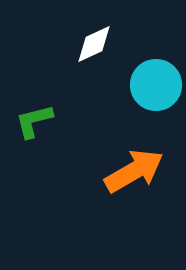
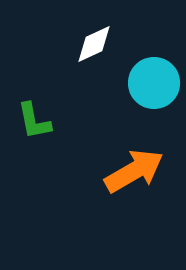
cyan circle: moved 2 px left, 2 px up
green L-shape: rotated 87 degrees counterclockwise
